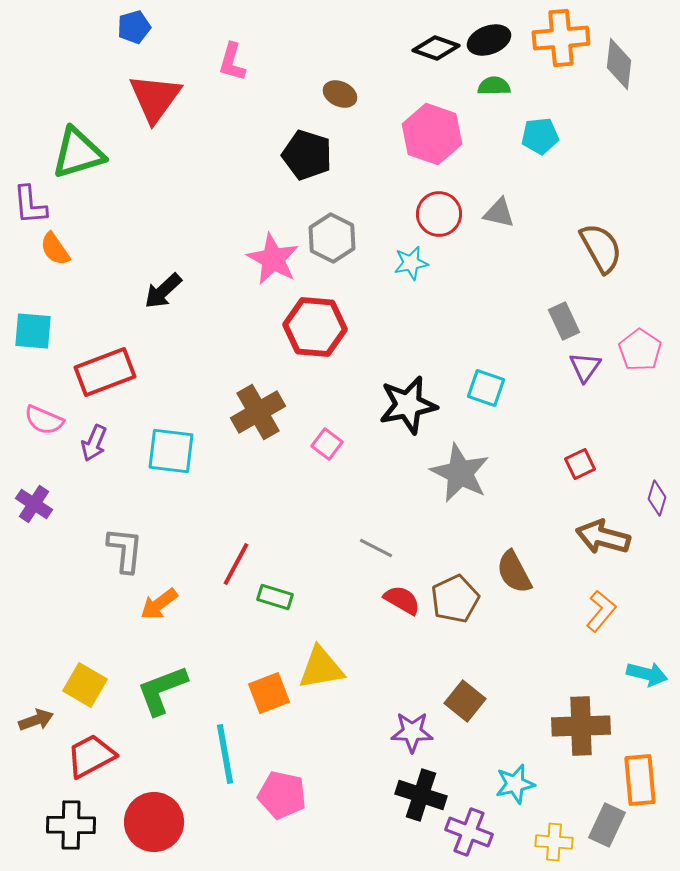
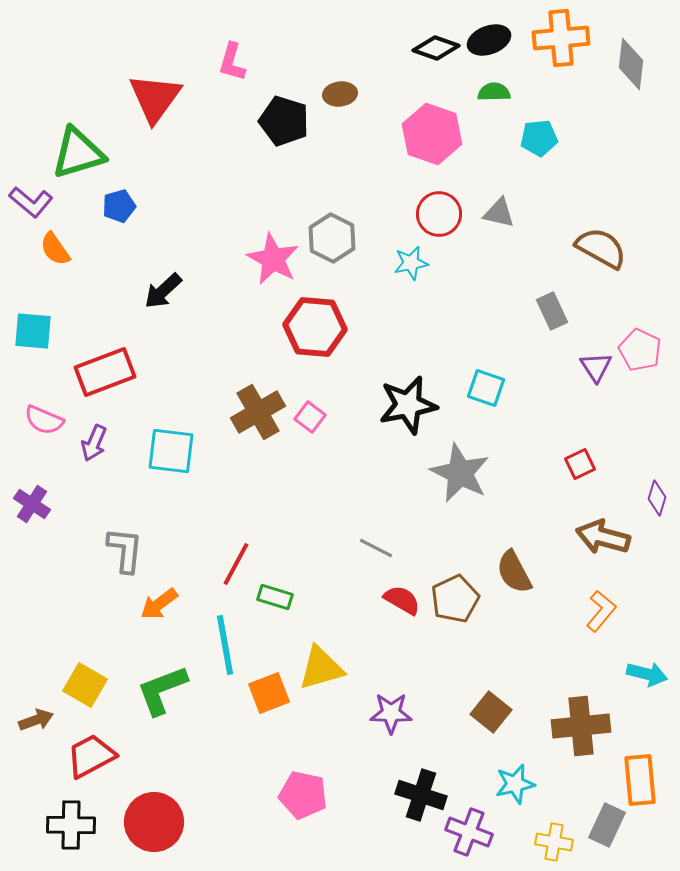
blue pentagon at (134, 27): moved 15 px left, 179 px down
gray diamond at (619, 64): moved 12 px right
green semicircle at (494, 86): moved 6 px down
brown ellipse at (340, 94): rotated 32 degrees counterclockwise
cyan pentagon at (540, 136): moved 1 px left, 2 px down
black pentagon at (307, 155): moved 23 px left, 34 px up
purple L-shape at (30, 205): moved 1 px right, 3 px up; rotated 45 degrees counterclockwise
brown semicircle at (601, 248): rotated 32 degrees counterclockwise
gray rectangle at (564, 321): moved 12 px left, 10 px up
pink pentagon at (640, 350): rotated 9 degrees counterclockwise
purple triangle at (585, 367): moved 11 px right; rotated 8 degrees counterclockwise
pink square at (327, 444): moved 17 px left, 27 px up
purple cross at (34, 504): moved 2 px left
yellow triangle at (321, 668): rotated 6 degrees counterclockwise
brown square at (465, 701): moved 26 px right, 11 px down
brown cross at (581, 726): rotated 4 degrees counterclockwise
purple star at (412, 732): moved 21 px left, 19 px up
cyan line at (225, 754): moved 109 px up
pink pentagon at (282, 795): moved 21 px right
yellow cross at (554, 842): rotated 6 degrees clockwise
